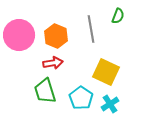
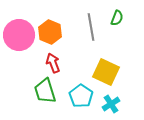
green semicircle: moved 1 px left, 2 px down
gray line: moved 2 px up
orange hexagon: moved 6 px left, 4 px up
red arrow: rotated 102 degrees counterclockwise
cyan pentagon: moved 2 px up
cyan cross: moved 1 px right
